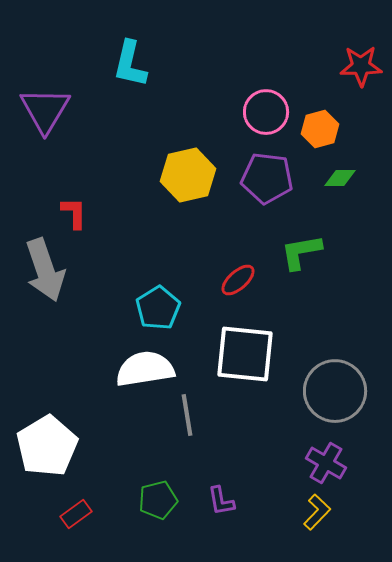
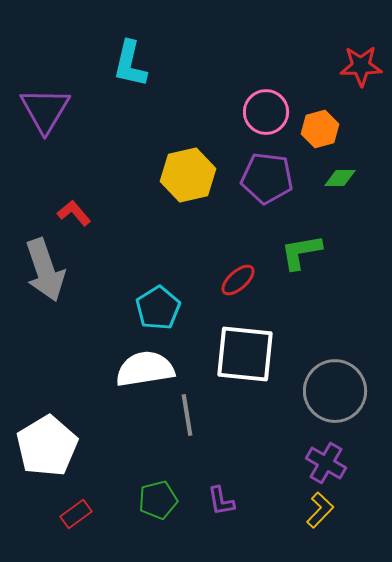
red L-shape: rotated 40 degrees counterclockwise
yellow L-shape: moved 3 px right, 2 px up
